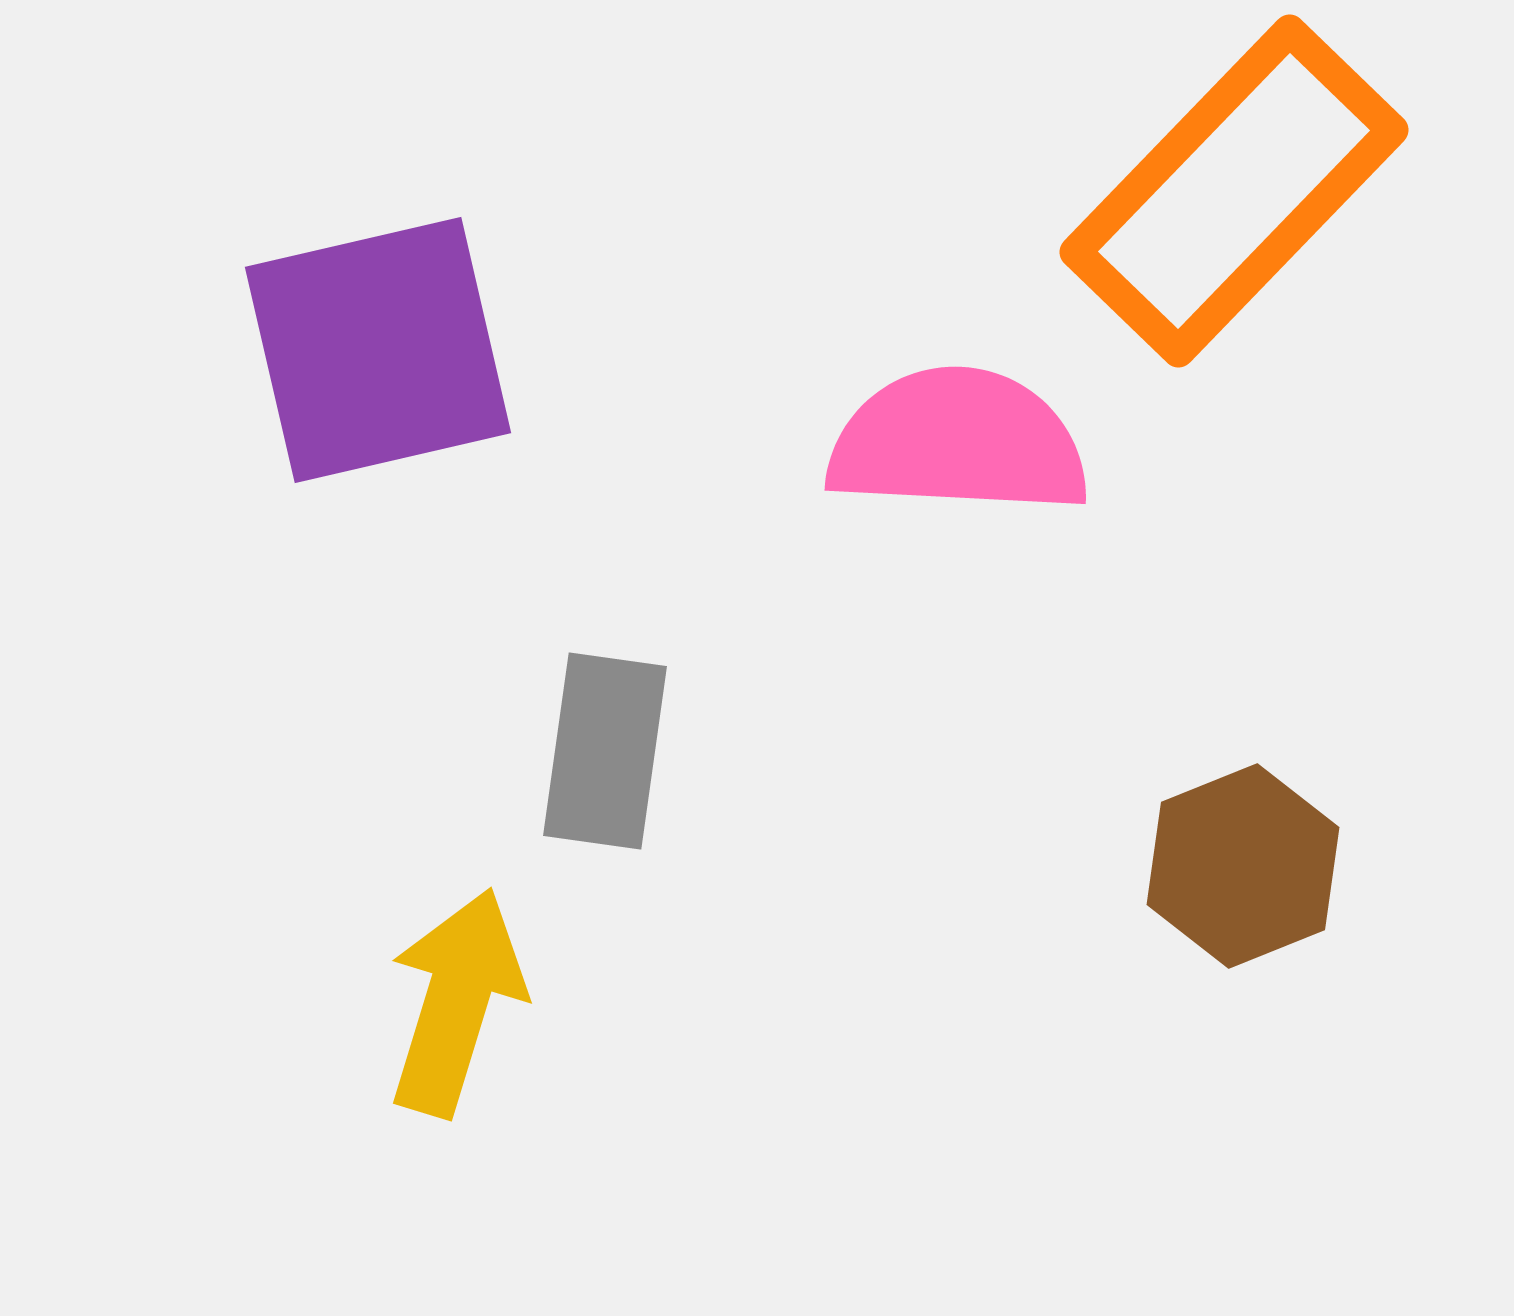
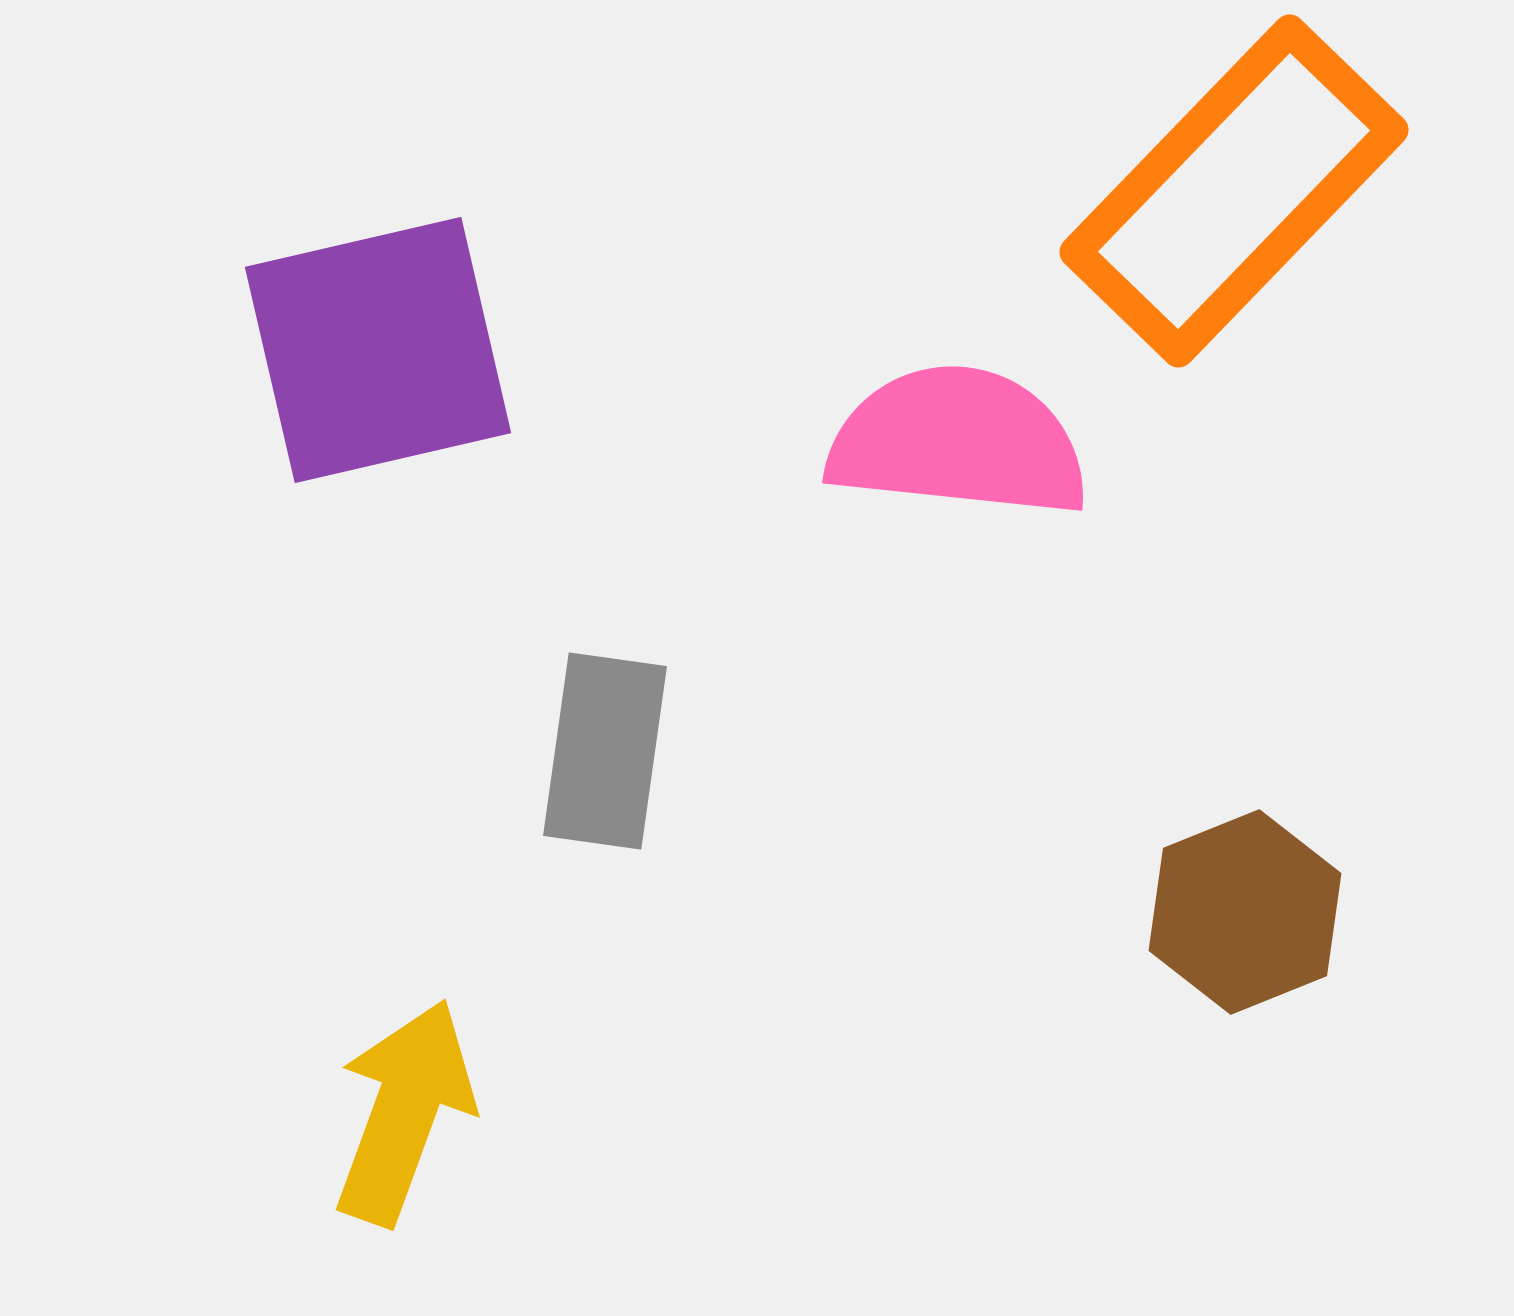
pink semicircle: rotated 3 degrees clockwise
brown hexagon: moved 2 px right, 46 px down
yellow arrow: moved 52 px left, 110 px down; rotated 3 degrees clockwise
